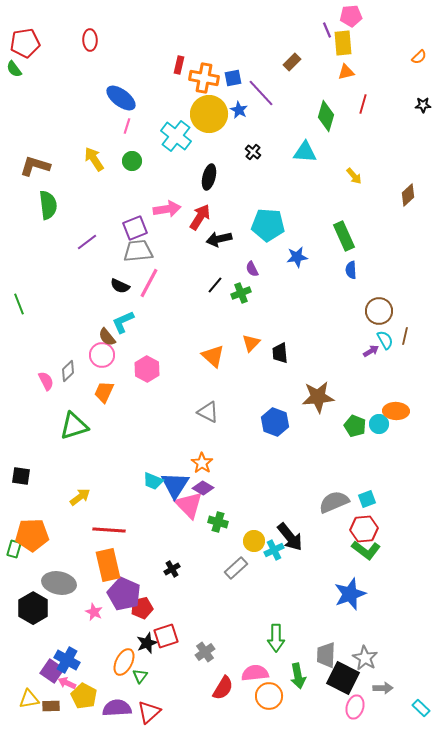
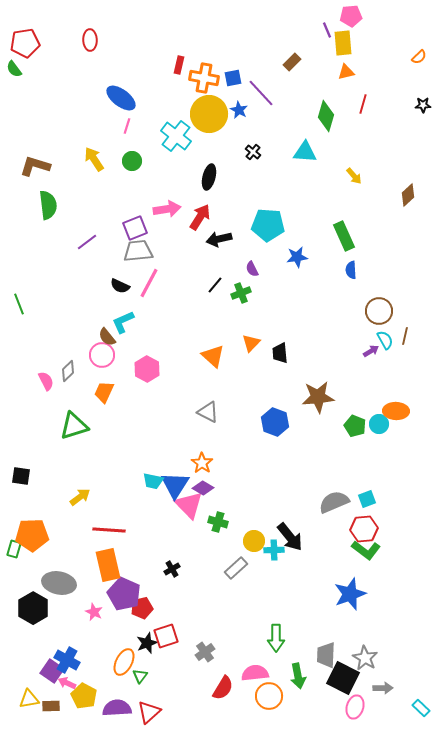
cyan trapezoid at (153, 481): rotated 10 degrees counterclockwise
cyan cross at (274, 550): rotated 24 degrees clockwise
